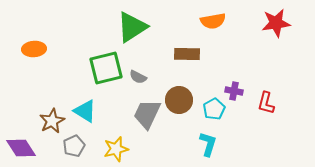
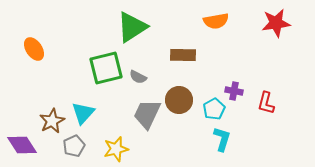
orange semicircle: moved 3 px right
orange ellipse: rotated 60 degrees clockwise
brown rectangle: moved 4 px left, 1 px down
cyan triangle: moved 2 px left, 2 px down; rotated 40 degrees clockwise
cyan L-shape: moved 14 px right, 5 px up
purple diamond: moved 1 px right, 3 px up
